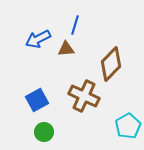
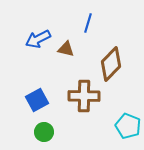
blue line: moved 13 px right, 2 px up
brown triangle: rotated 18 degrees clockwise
brown cross: rotated 24 degrees counterclockwise
cyan pentagon: rotated 20 degrees counterclockwise
